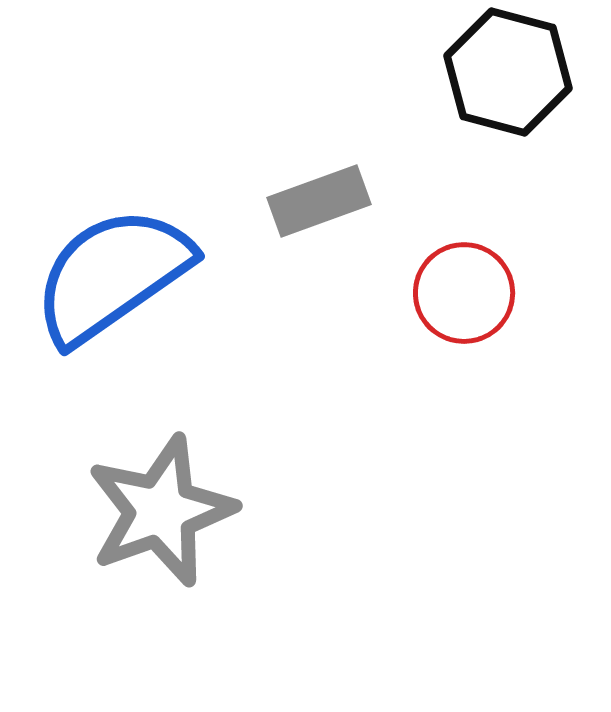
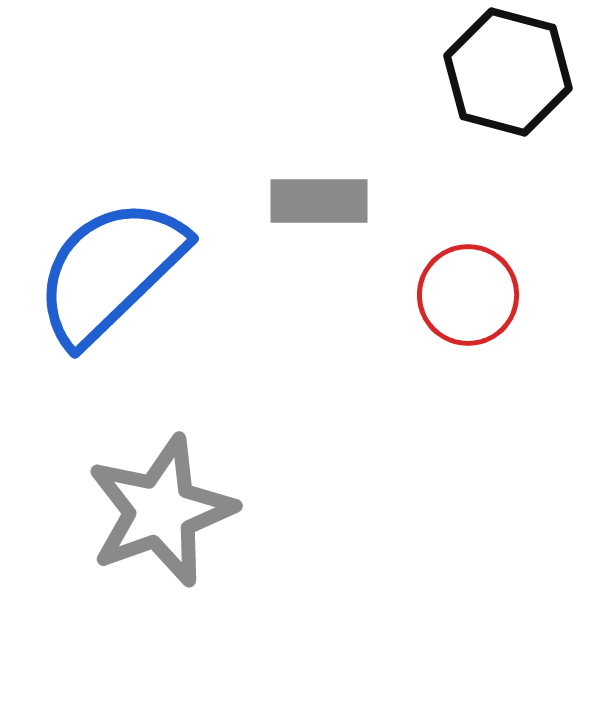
gray rectangle: rotated 20 degrees clockwise
blue semicircle: moved 2 px left, 4 px up; rotated 9 degrees counterclockwise
red circle: moved 4 px right, 2 px down
